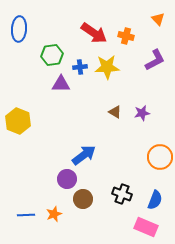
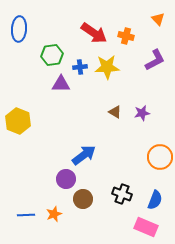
purple circle: moved 1 px left
